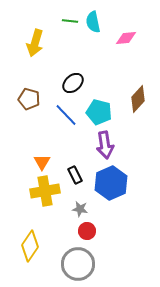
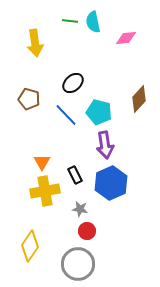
yellow arrow: rotated 24 degrees counterclockwise
brown diamond: moved 1 px right
